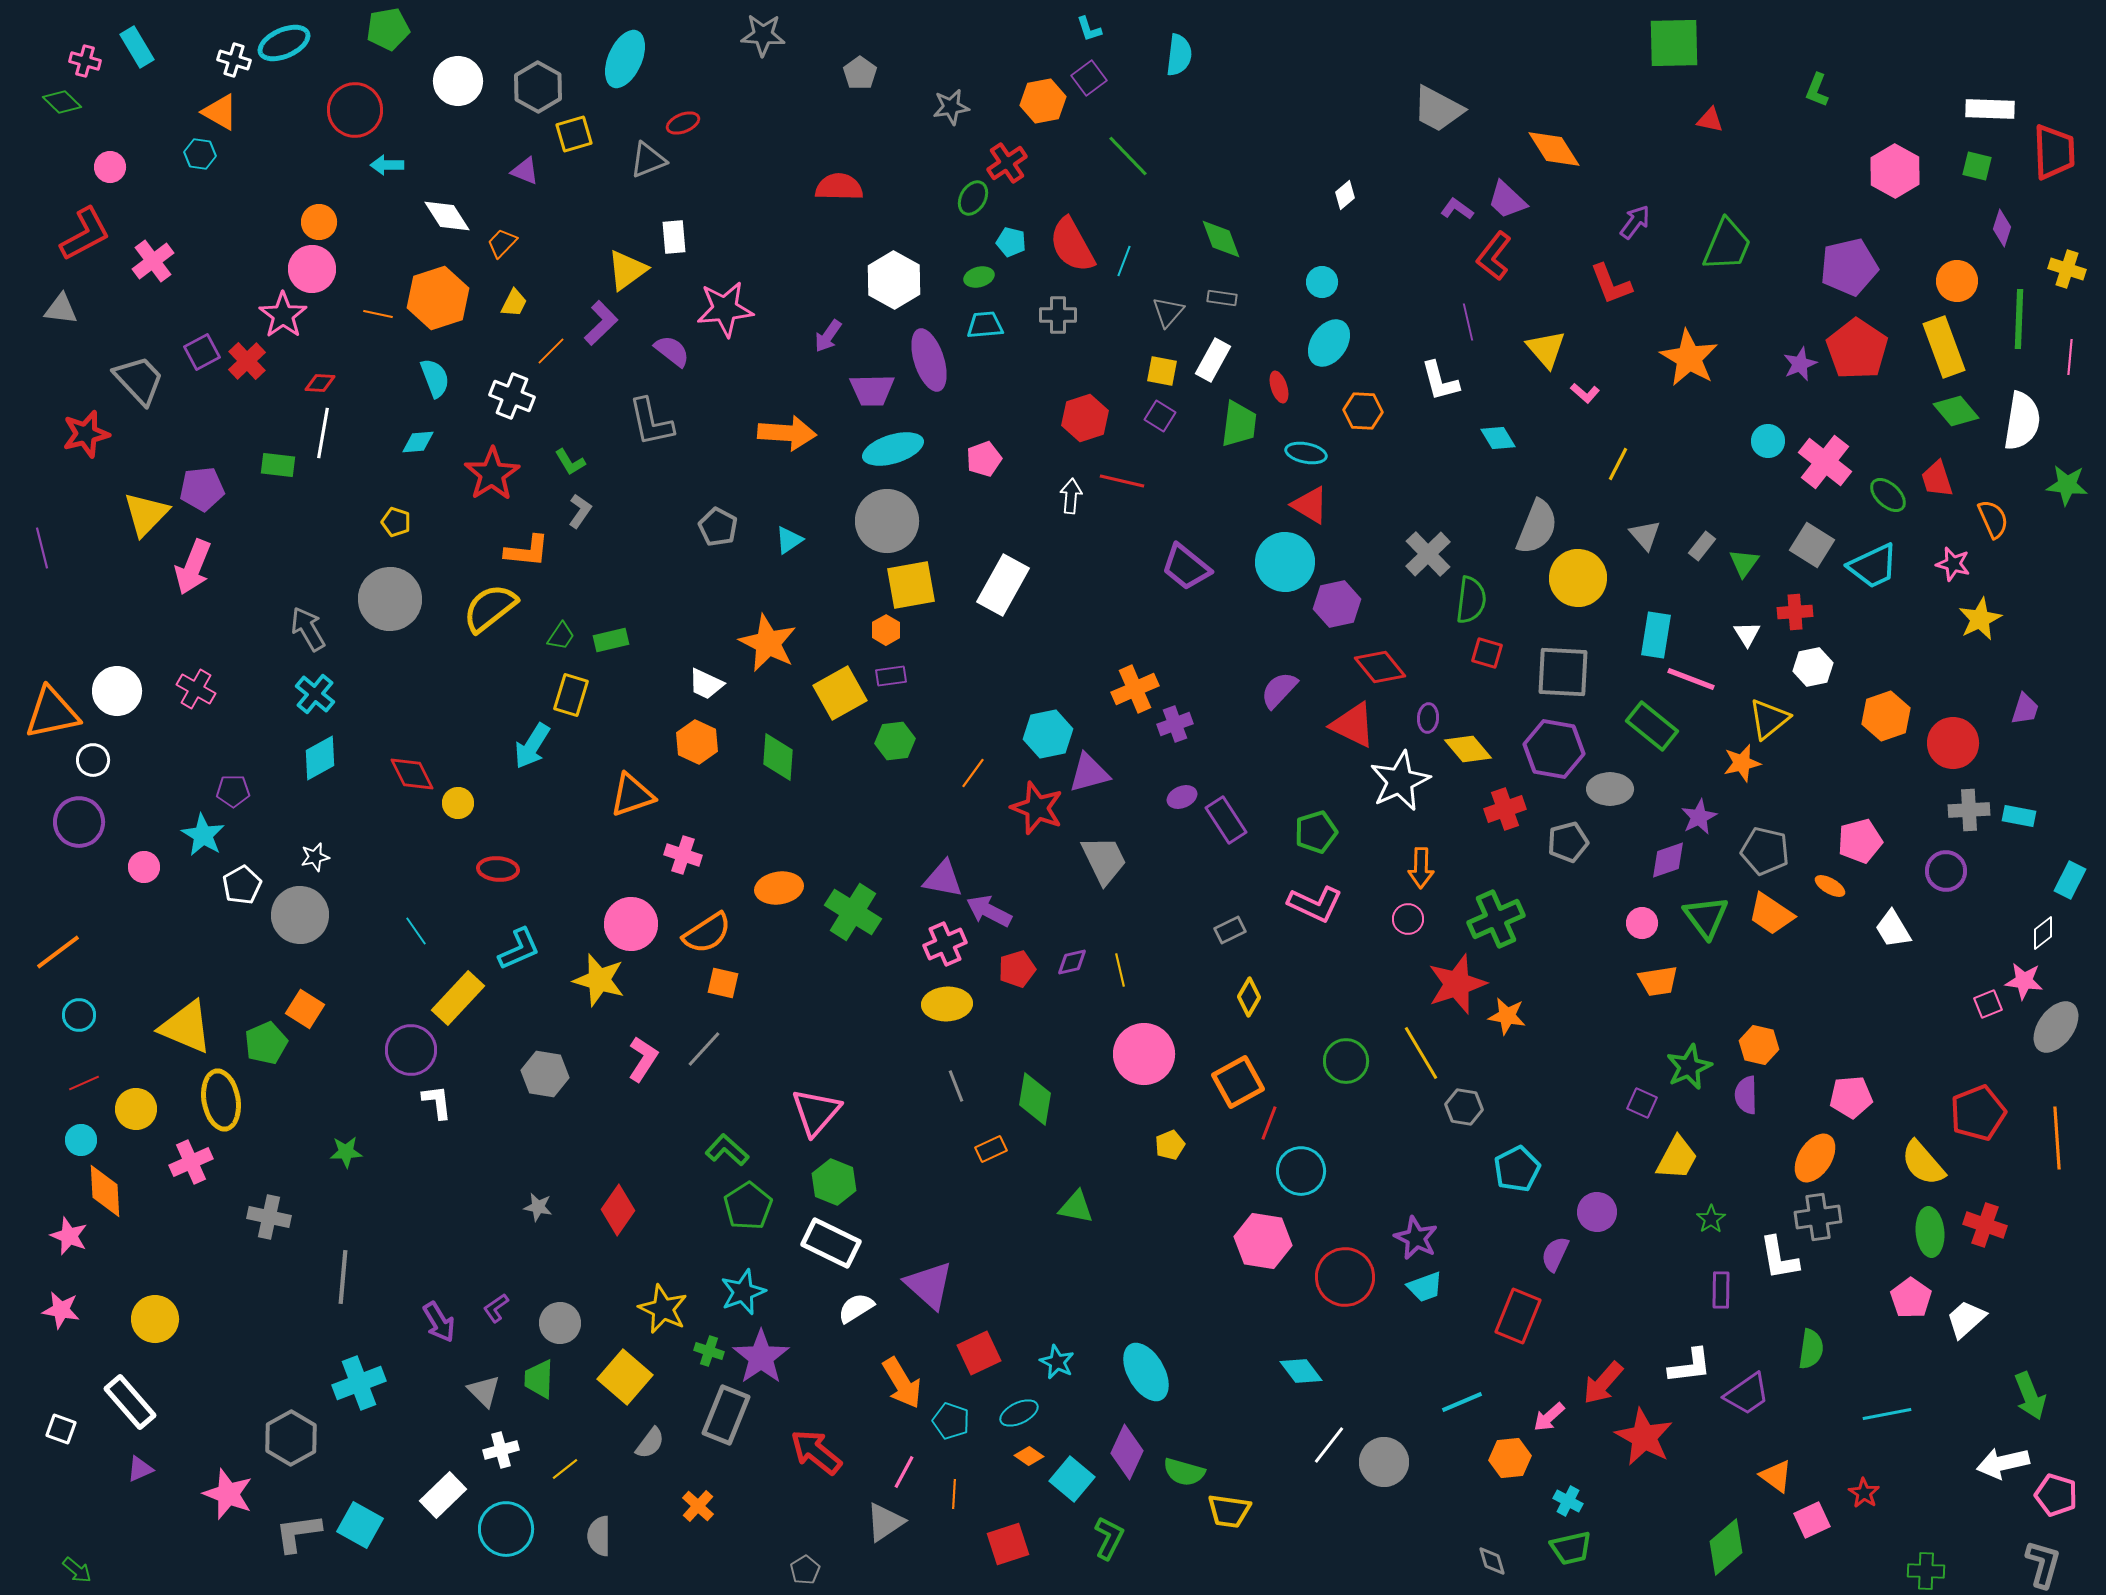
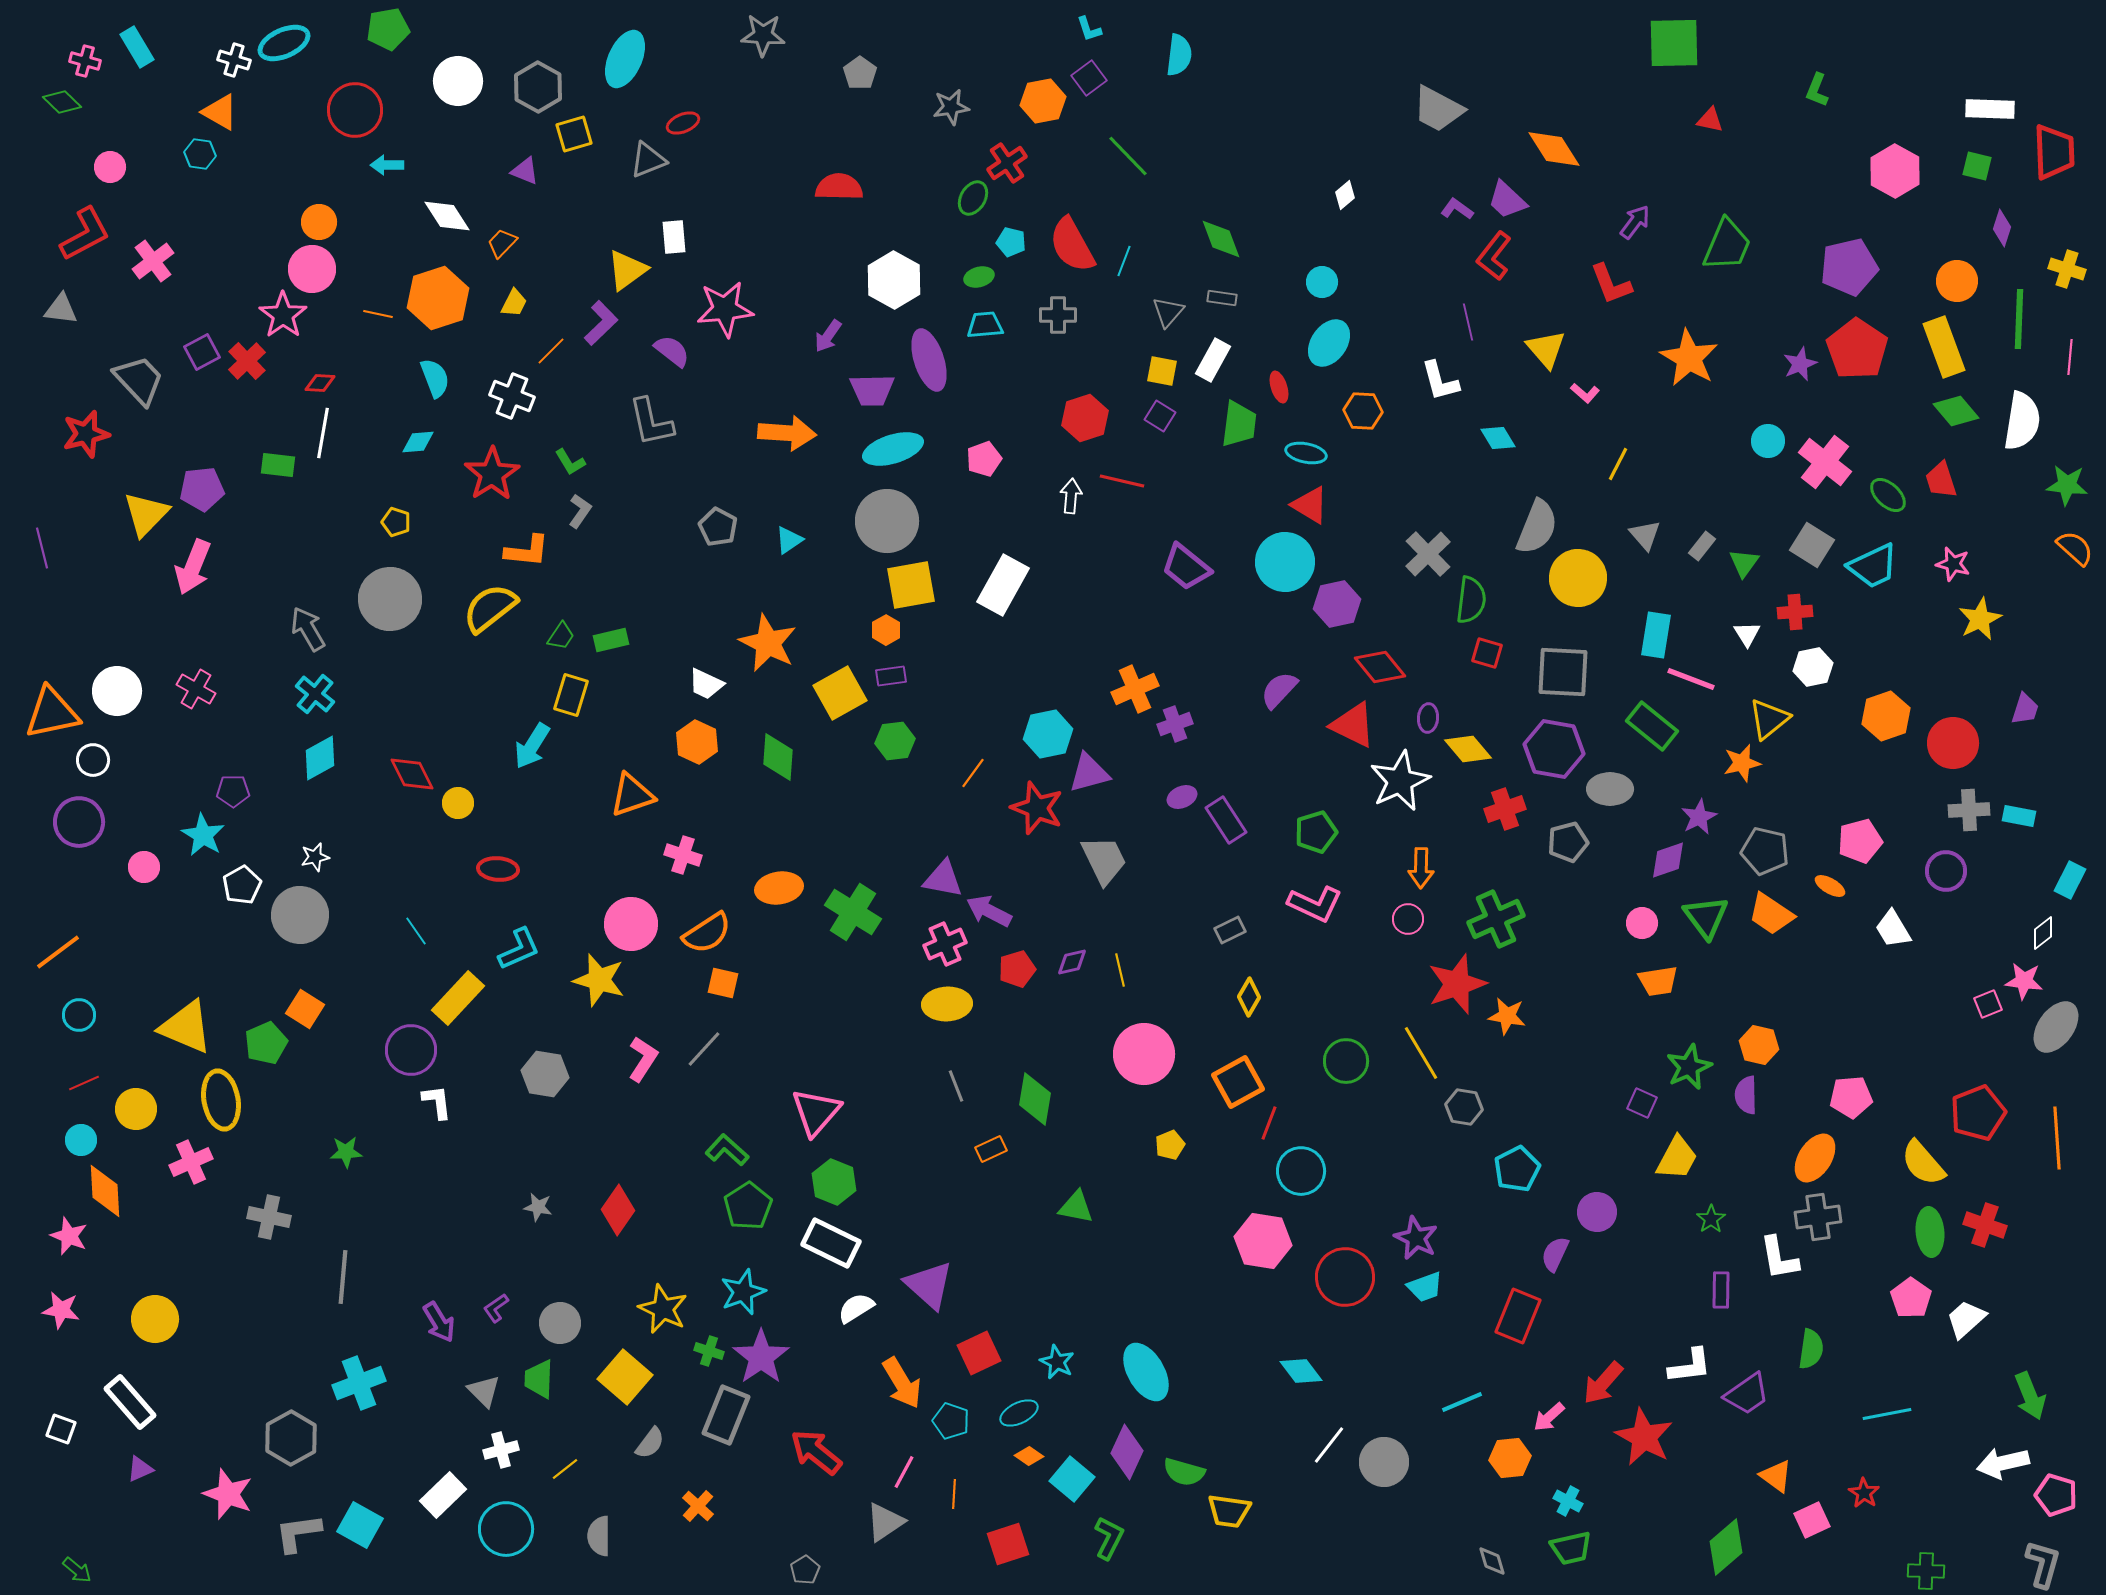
red trapezoid at (1937, 479): moved 4 px right, 1 px down
orange semicircle at (1993, 519): moved 82 px right, 29 px down; rotated 24 degrees counterclockwise
